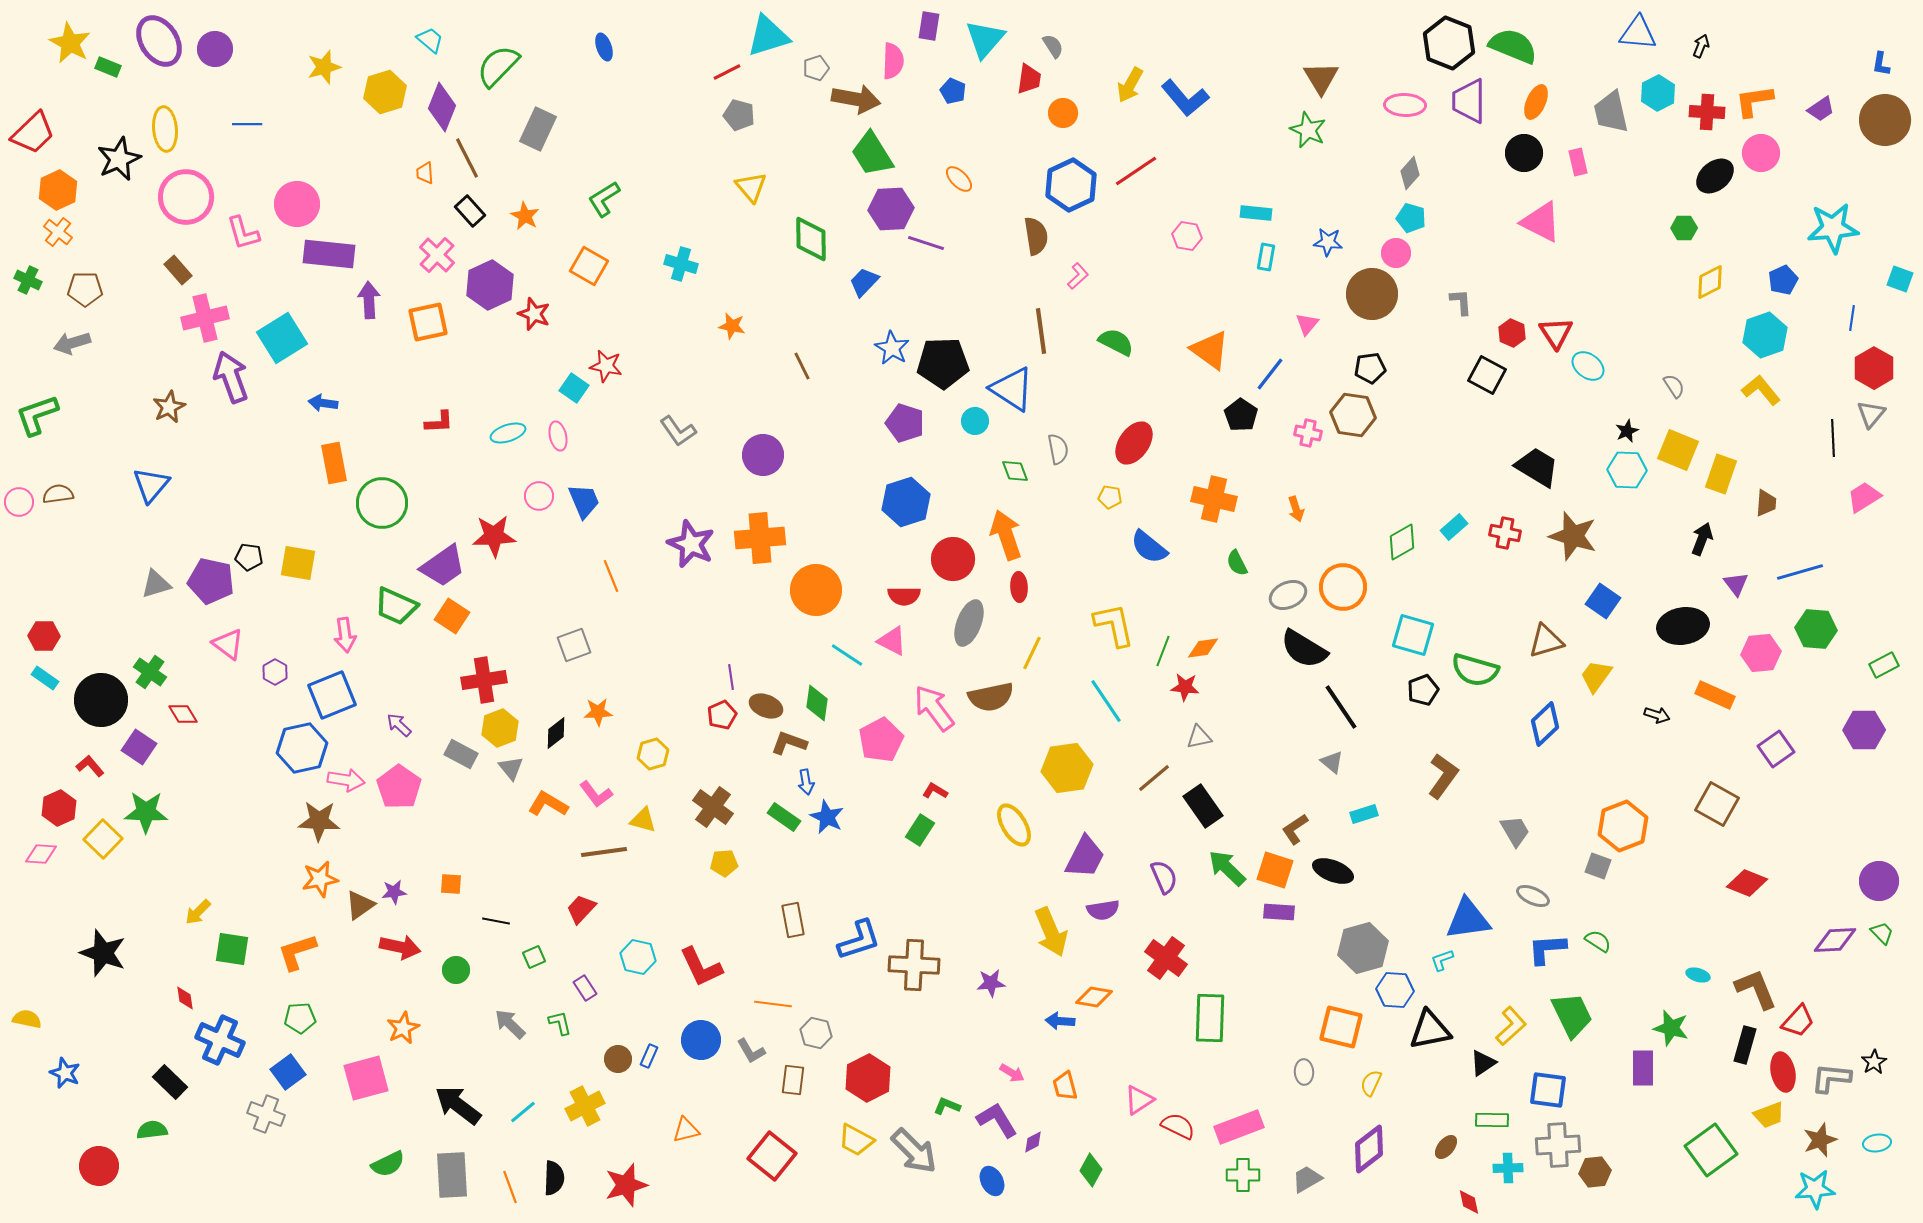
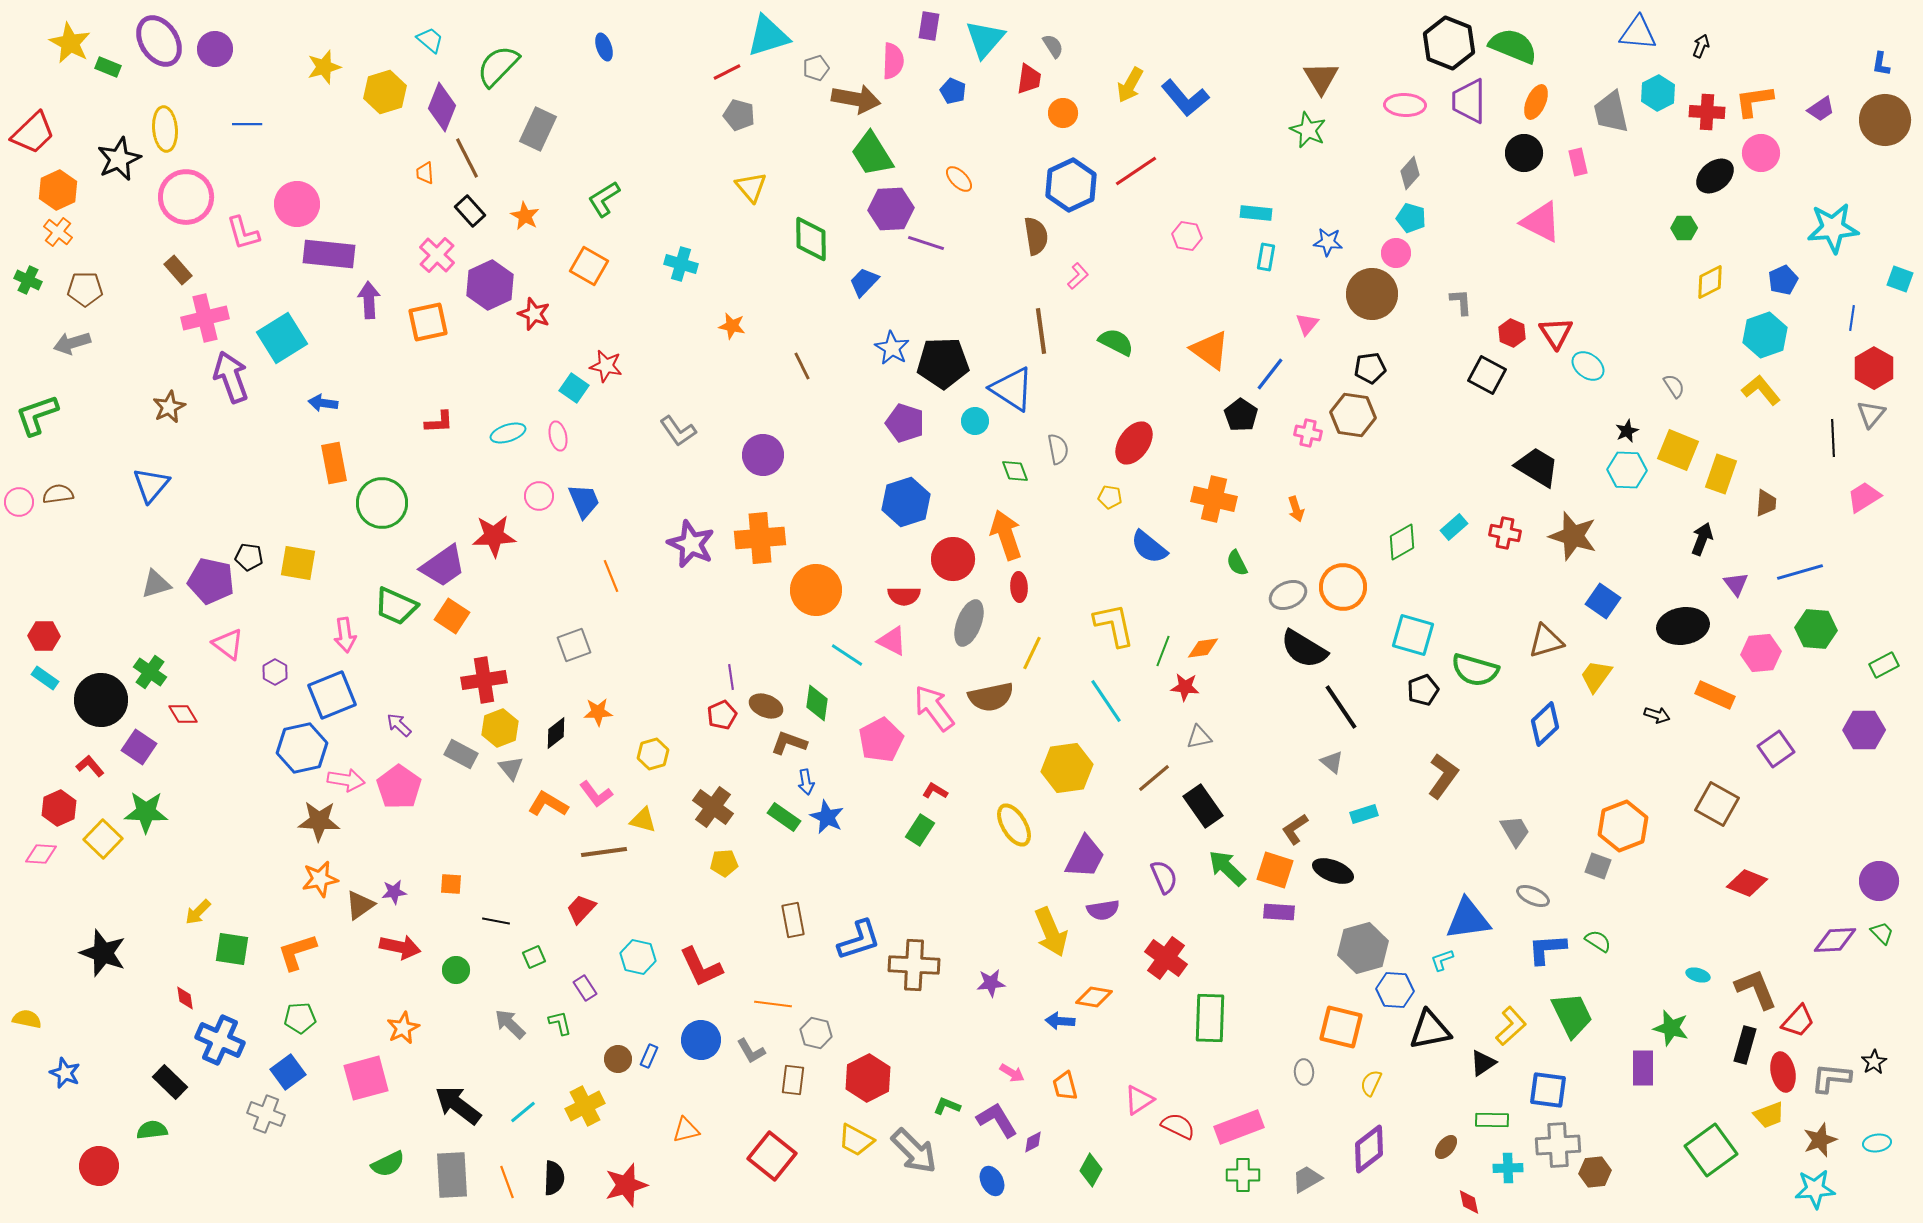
orange line at (510, 1187): moved 3 px left, 5 px up
